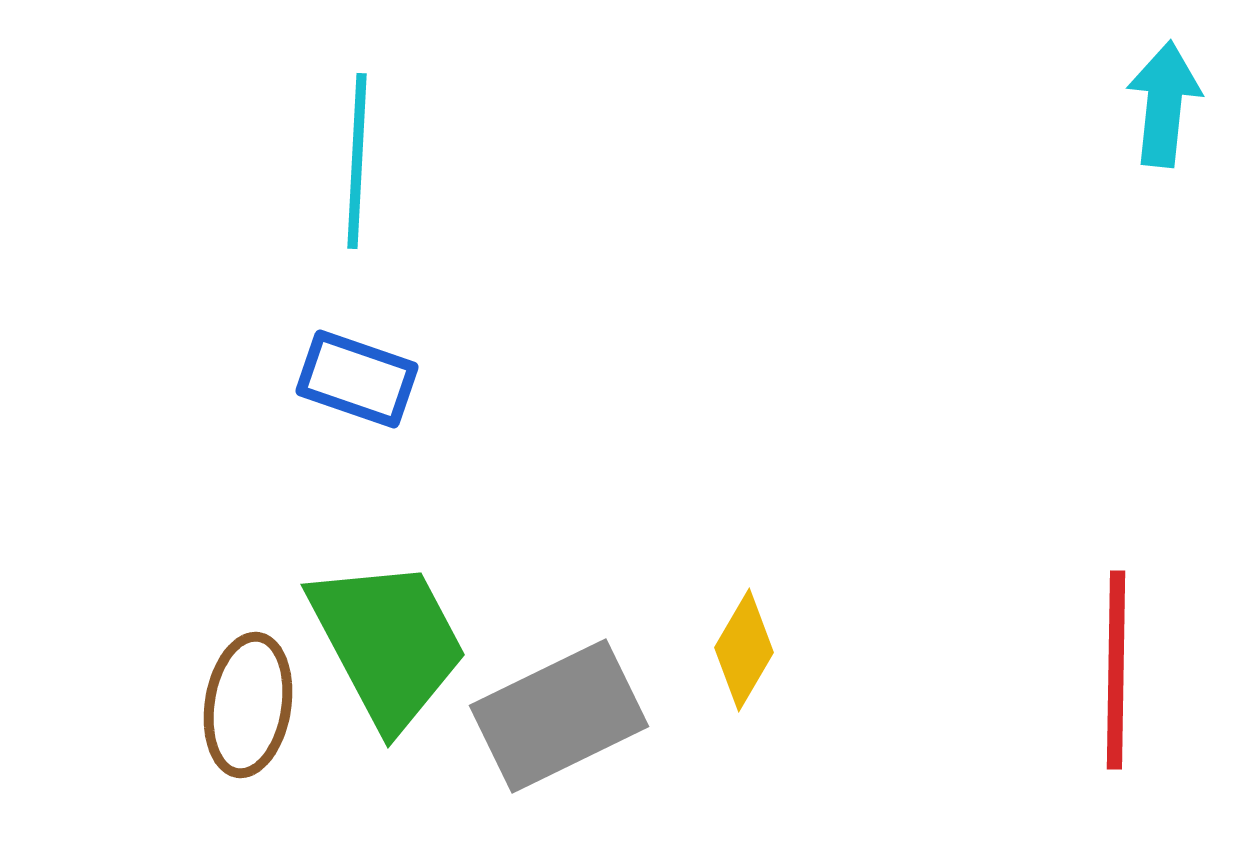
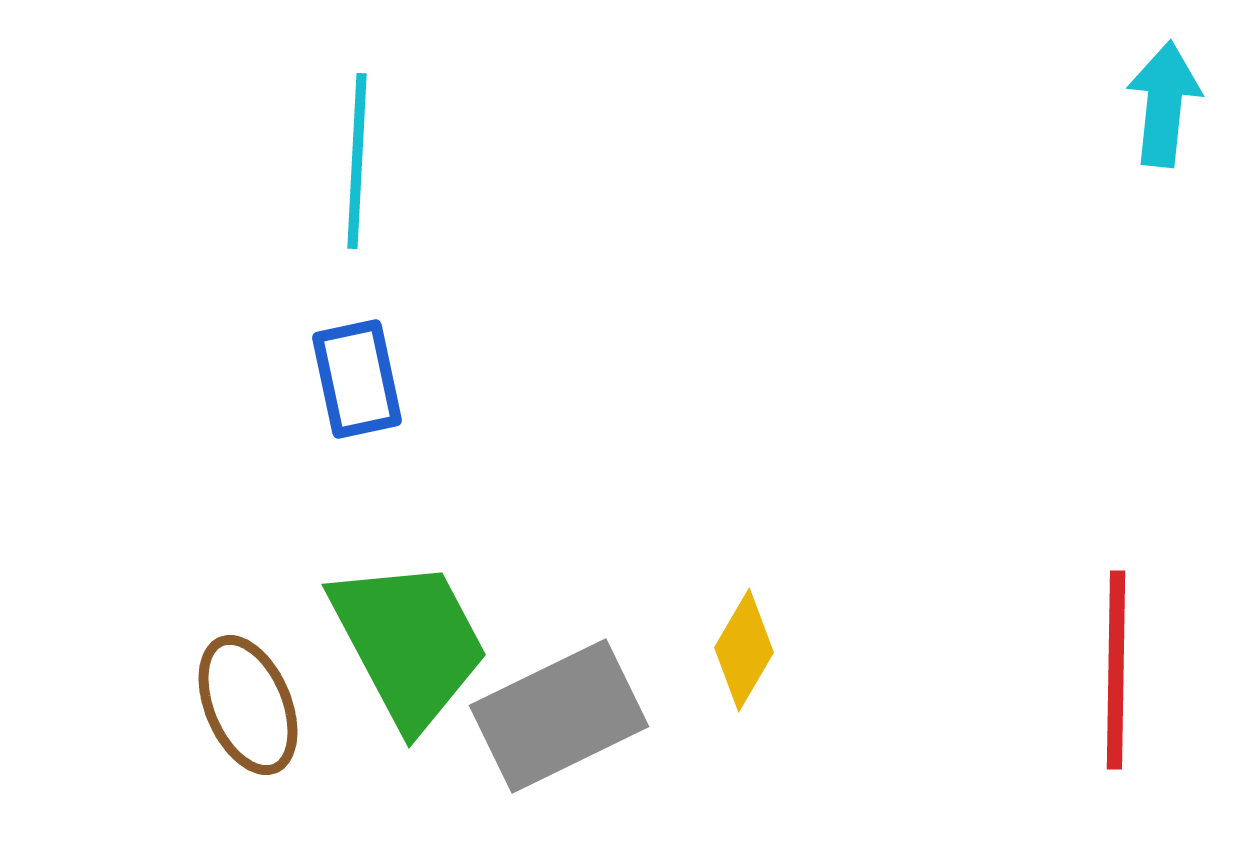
blue rectangle: rotated 59 degrees clockwise
green trapezoid: moved 21 px right
brown ellipse: rotated 32 degrees counterclockwise
